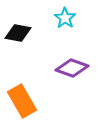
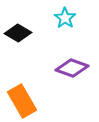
black diamond: rotated 20 degrees clockwise
